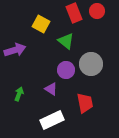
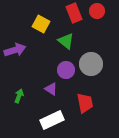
green arrow: moved 2 px down
